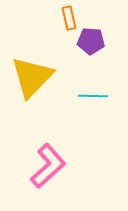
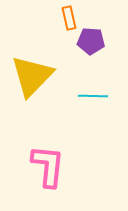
yellow triangle: moved 1 px up
pink L-shape: rotated 42 degrees counterclockwise
